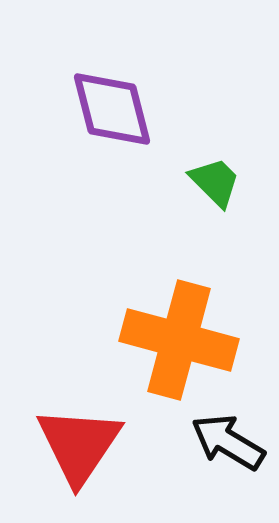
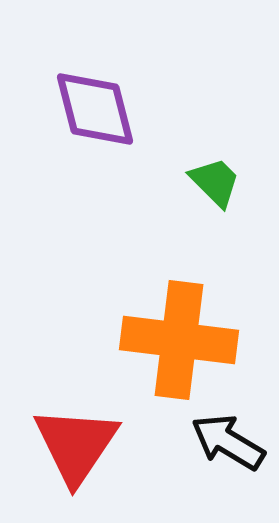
purple diamond: moved 17 px left
orange cross: rotated 8 degrees counterclockwise
red triangle: moved 3 px left
